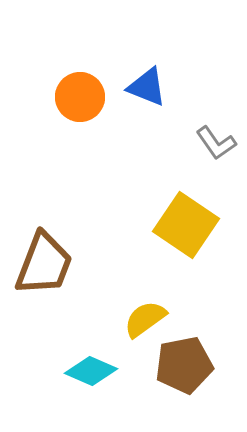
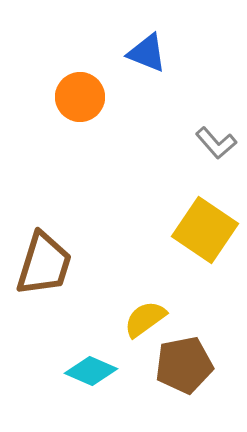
blue triangle: moved 34 px up
gray L-shape: rotated 6 degrees counterclockwise
yellow square: moved 19 px right, 5 px down
brown trapezoid: rotated 4 degrees counterclockwise
